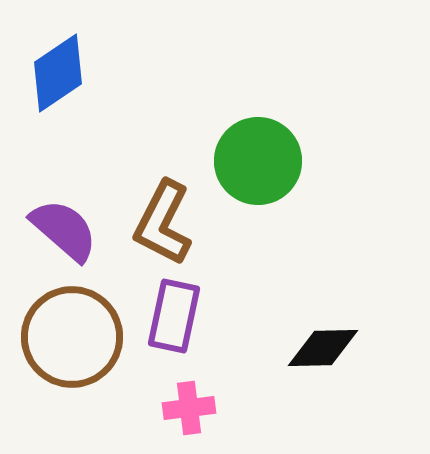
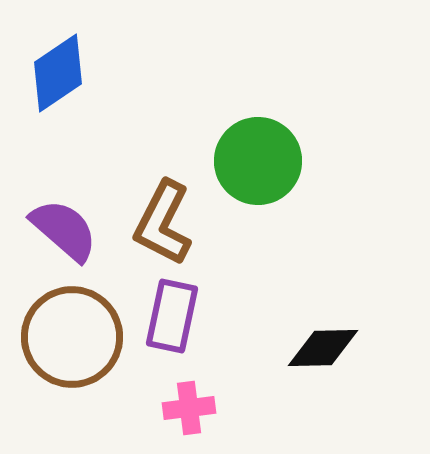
purple rectangle: moved 2 px left
